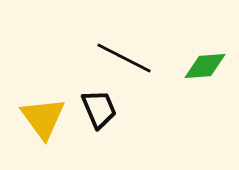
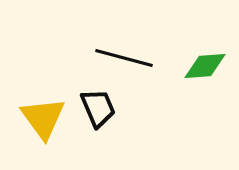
black line: rotated 12 degrees counterclockwise
black trapezoid: moved 1 px left, 1 px up
